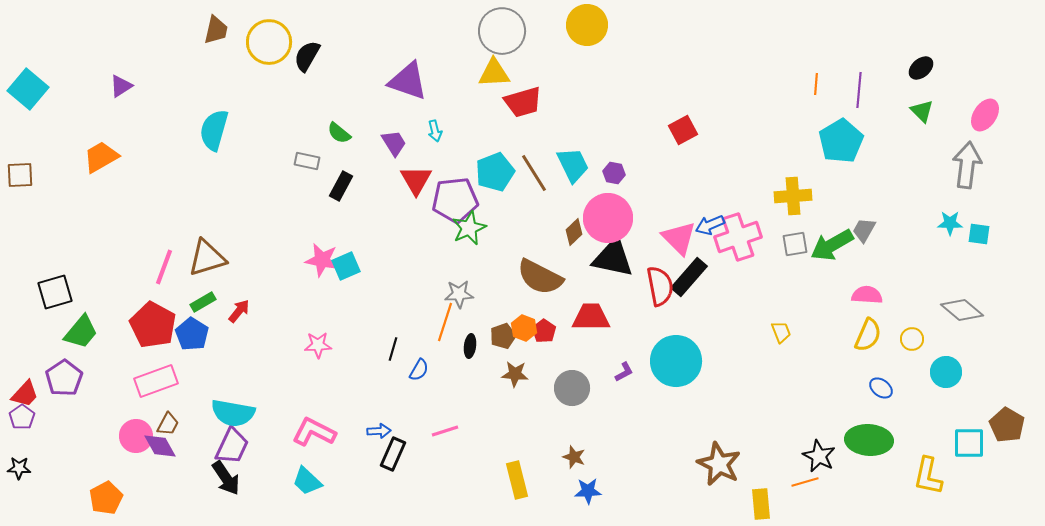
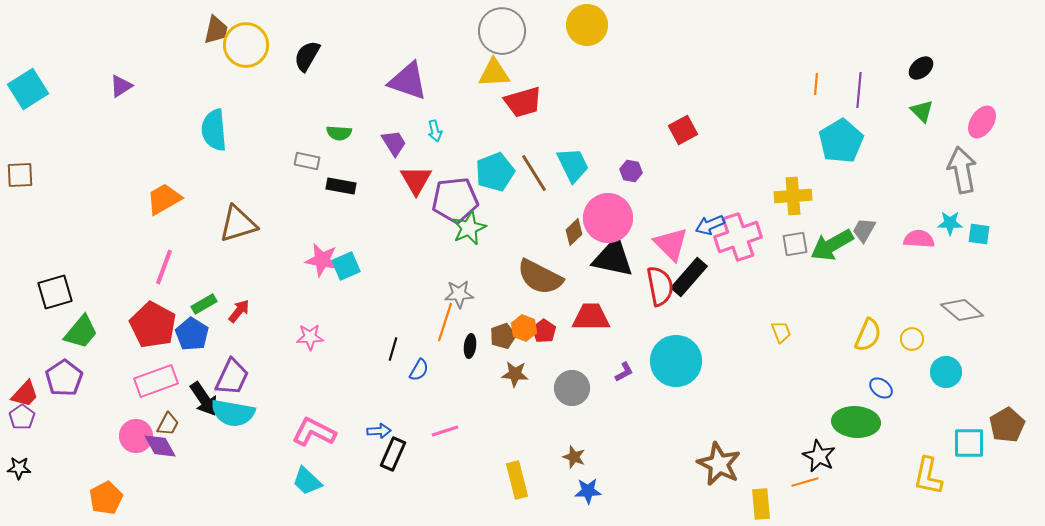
yellow circle at (269, 42): moved 23 px left, 3 px down
cyan square at (28, 89): rotated 18 degrees clockwise
pink ellipse at (985, 115): moved 3 px left, 7 px down
cyan semicircle at (214, 130): rotated 21 degrees counterclockwise
green semicircle at (339, 133): rotated 35 degrees counterclockwise
orange trapezoid at (101, 157): moved 63 px right, 42 px down
gray arrow at (967, 165): moved 5 px left, 5 px down; rotated 18 degrees counterclockwise
purple hexagon at (614, 173): moved 17 px right, 2 px up
black rectangle at (341, 186): rotated 72 degrees clockwise
pink triangle at (679, 238): moved 8 px left, 6 px down
brown triangle at (207, 258): moved 31 px right, 34 px up
pink semicircle at (867, 295): moved 52 px right, 56 px up
green rectangle at (203, 302): moved 1 px right, 2 px down
pink star at (318, 345): moved 8 px left, 8 px up
brown pentagon at (1007, 425): rotated 12 degrees clockwise
green ellipse at (869, 440): moved 13 px left, 18 px up
purple trapezoid at (232, 446): moved 69 px up
black arrow at (226, 478): moved 22 px left, 79 px up
